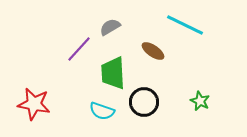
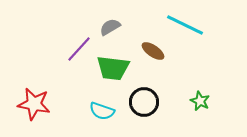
green trapezoid: moved 5 px up; rotated 80 degrees counterclockwise
